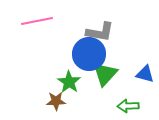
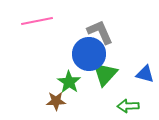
gray L-shape: rotated 124 degrees counterclockwise
